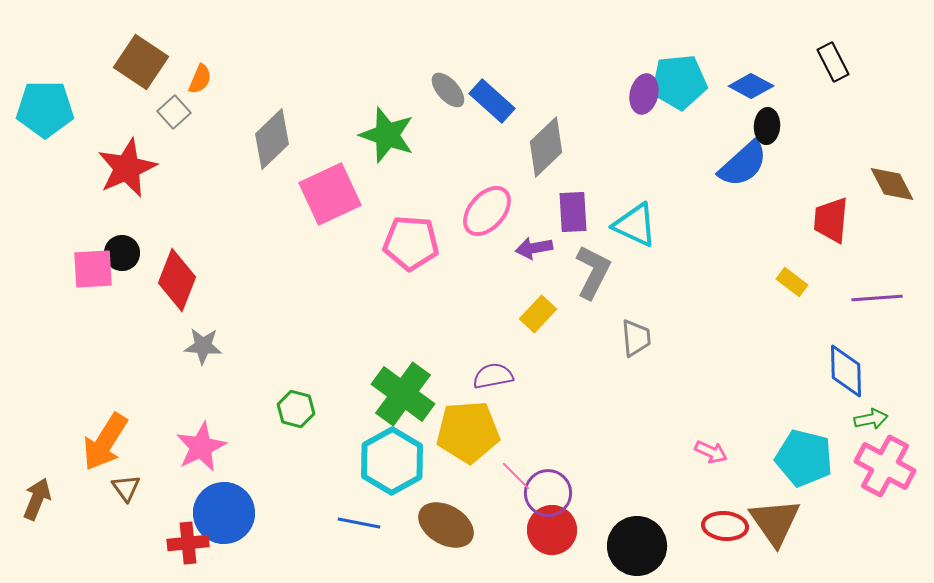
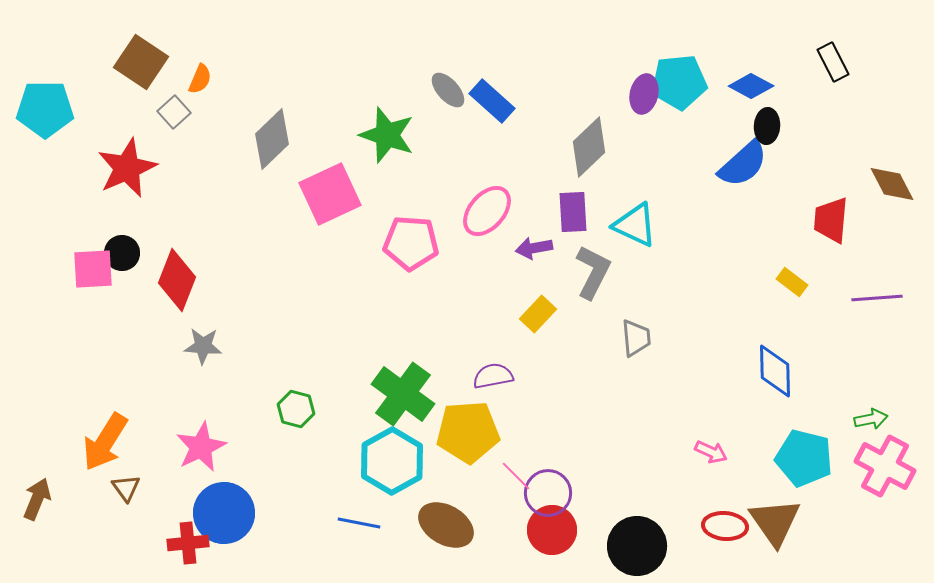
gray diamond at (546, 147): moved 43 px right
blue diamond at (846, 371): moved 71 px left
